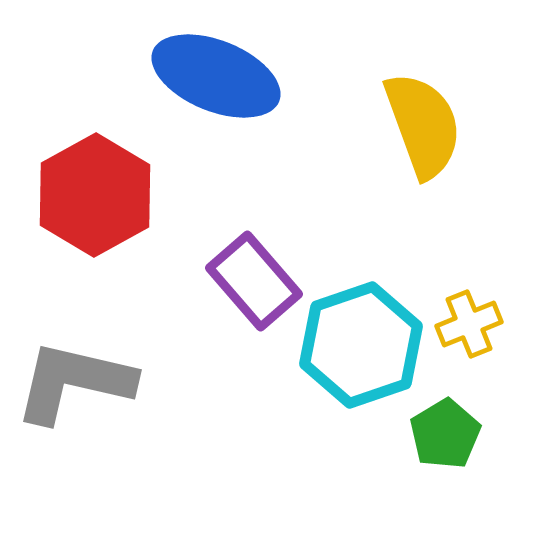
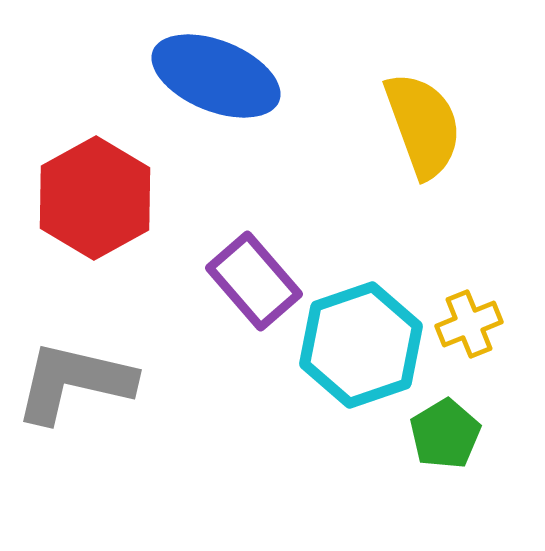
red hexagon: moved 3 px down
